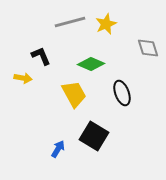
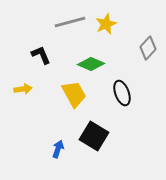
gray diamond: rotated 60 degrees clockwise
black L-shape: moved 1 px up
yellow arrow: moved 11 px down; rotated 18 degrees counterclockwise
blue arrow: rotated 12 degrees counterclockwise
